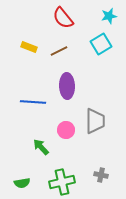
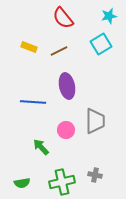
purple ellipse: rotated 10 degrees counterclockwise
gray cross: moved 6 px left
